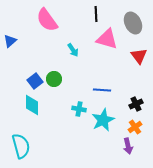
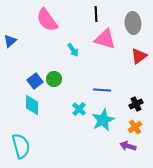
gray ellipse: rotated 20 degrees clockwise
pink triangle: moved 2 px left
red triangle: rotated 30 degrees clockwise
cyan cross: rotated 32 degrees clockwise
purple arrow: rotated 119 degrees clockwise
